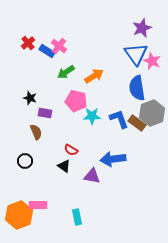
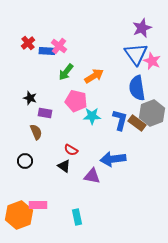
blue rectangle: rotated 28 degrees counterclockwise
green arrow: rotated 18 degrees counterclockwise
blue L-shape: moved 1 px right, 1 px down; rotated 35 degrees clockwise
